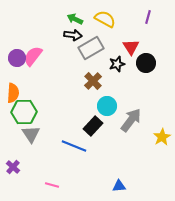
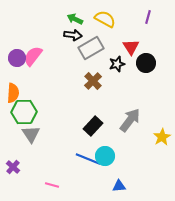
cyan circle: moved 2 px left, 50 px down
gray arrow: moved 1 px left
blue line: moved 14 px right, 13 px down
